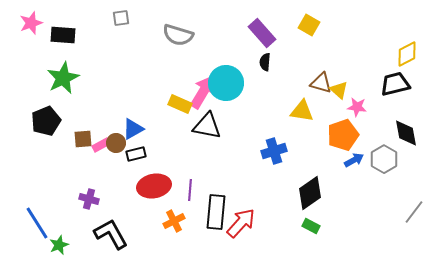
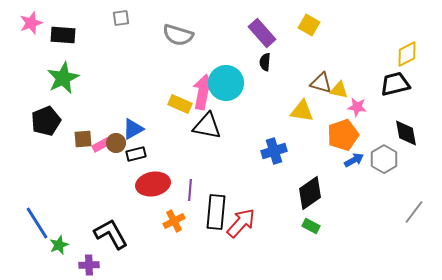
yellow triangle at (339, 90): rotated 30 degrees counterclockwise
pink arrow at (203, 92): rotated 20 degrees counterclockwise
red ellipse at (154, 186): moved 1 px left, 2 px up
purple cross at (89, 199): moved 66 px down; rotated 18 degrees counterclockwise
